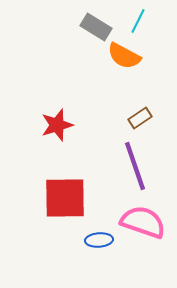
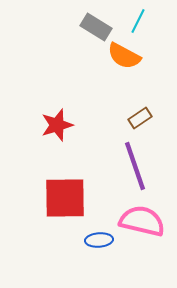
pink semicircle: moved 1 px left, 1 px up; rotated 6 degrees counterclockwise
